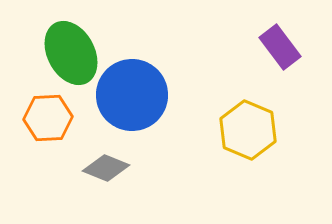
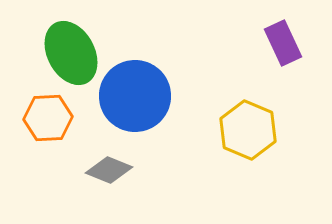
purple rectangle: moved 3 px right, 4 px up; rotated 12 degrees clockwise
blue circle: moved 3 px right, 1 px down
gray diamond: moved 3 px right, 2 px down
